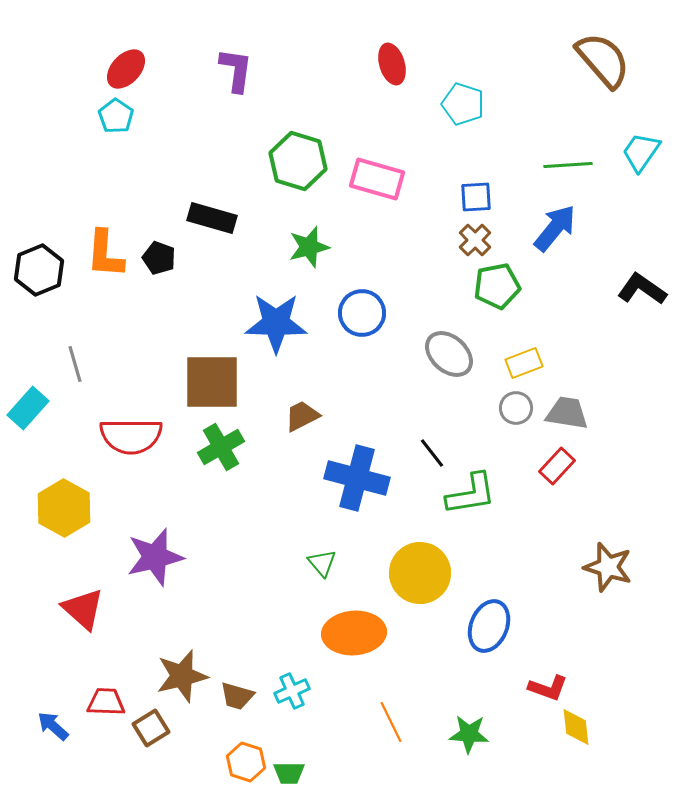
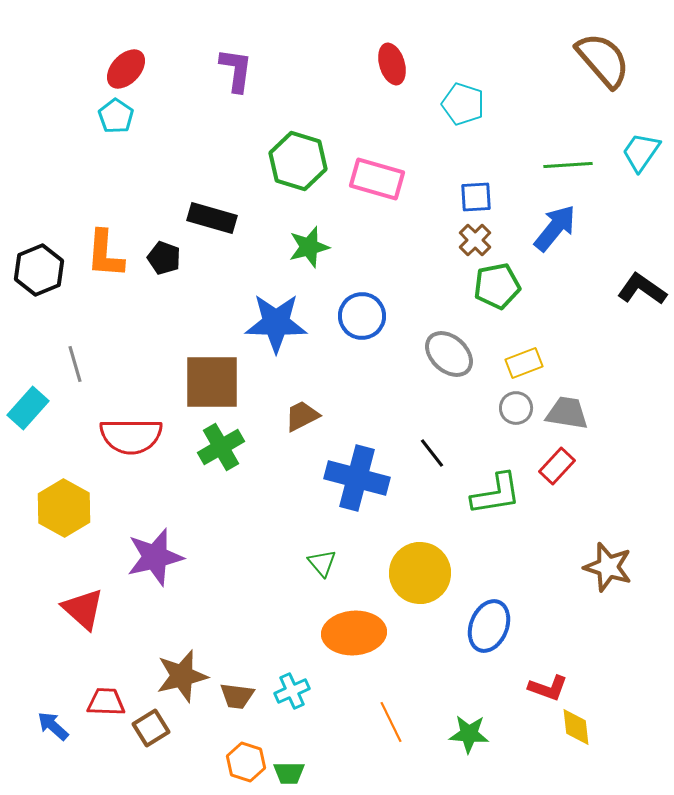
black pentagon at (159, 258): moved 5 px right
blue circle at (362, 313): moved 3 px down
green L-shape at (471, 494): moved 25 px right
brown trapezoid at (237, 696): rotated 9 degrees counterclockwise
